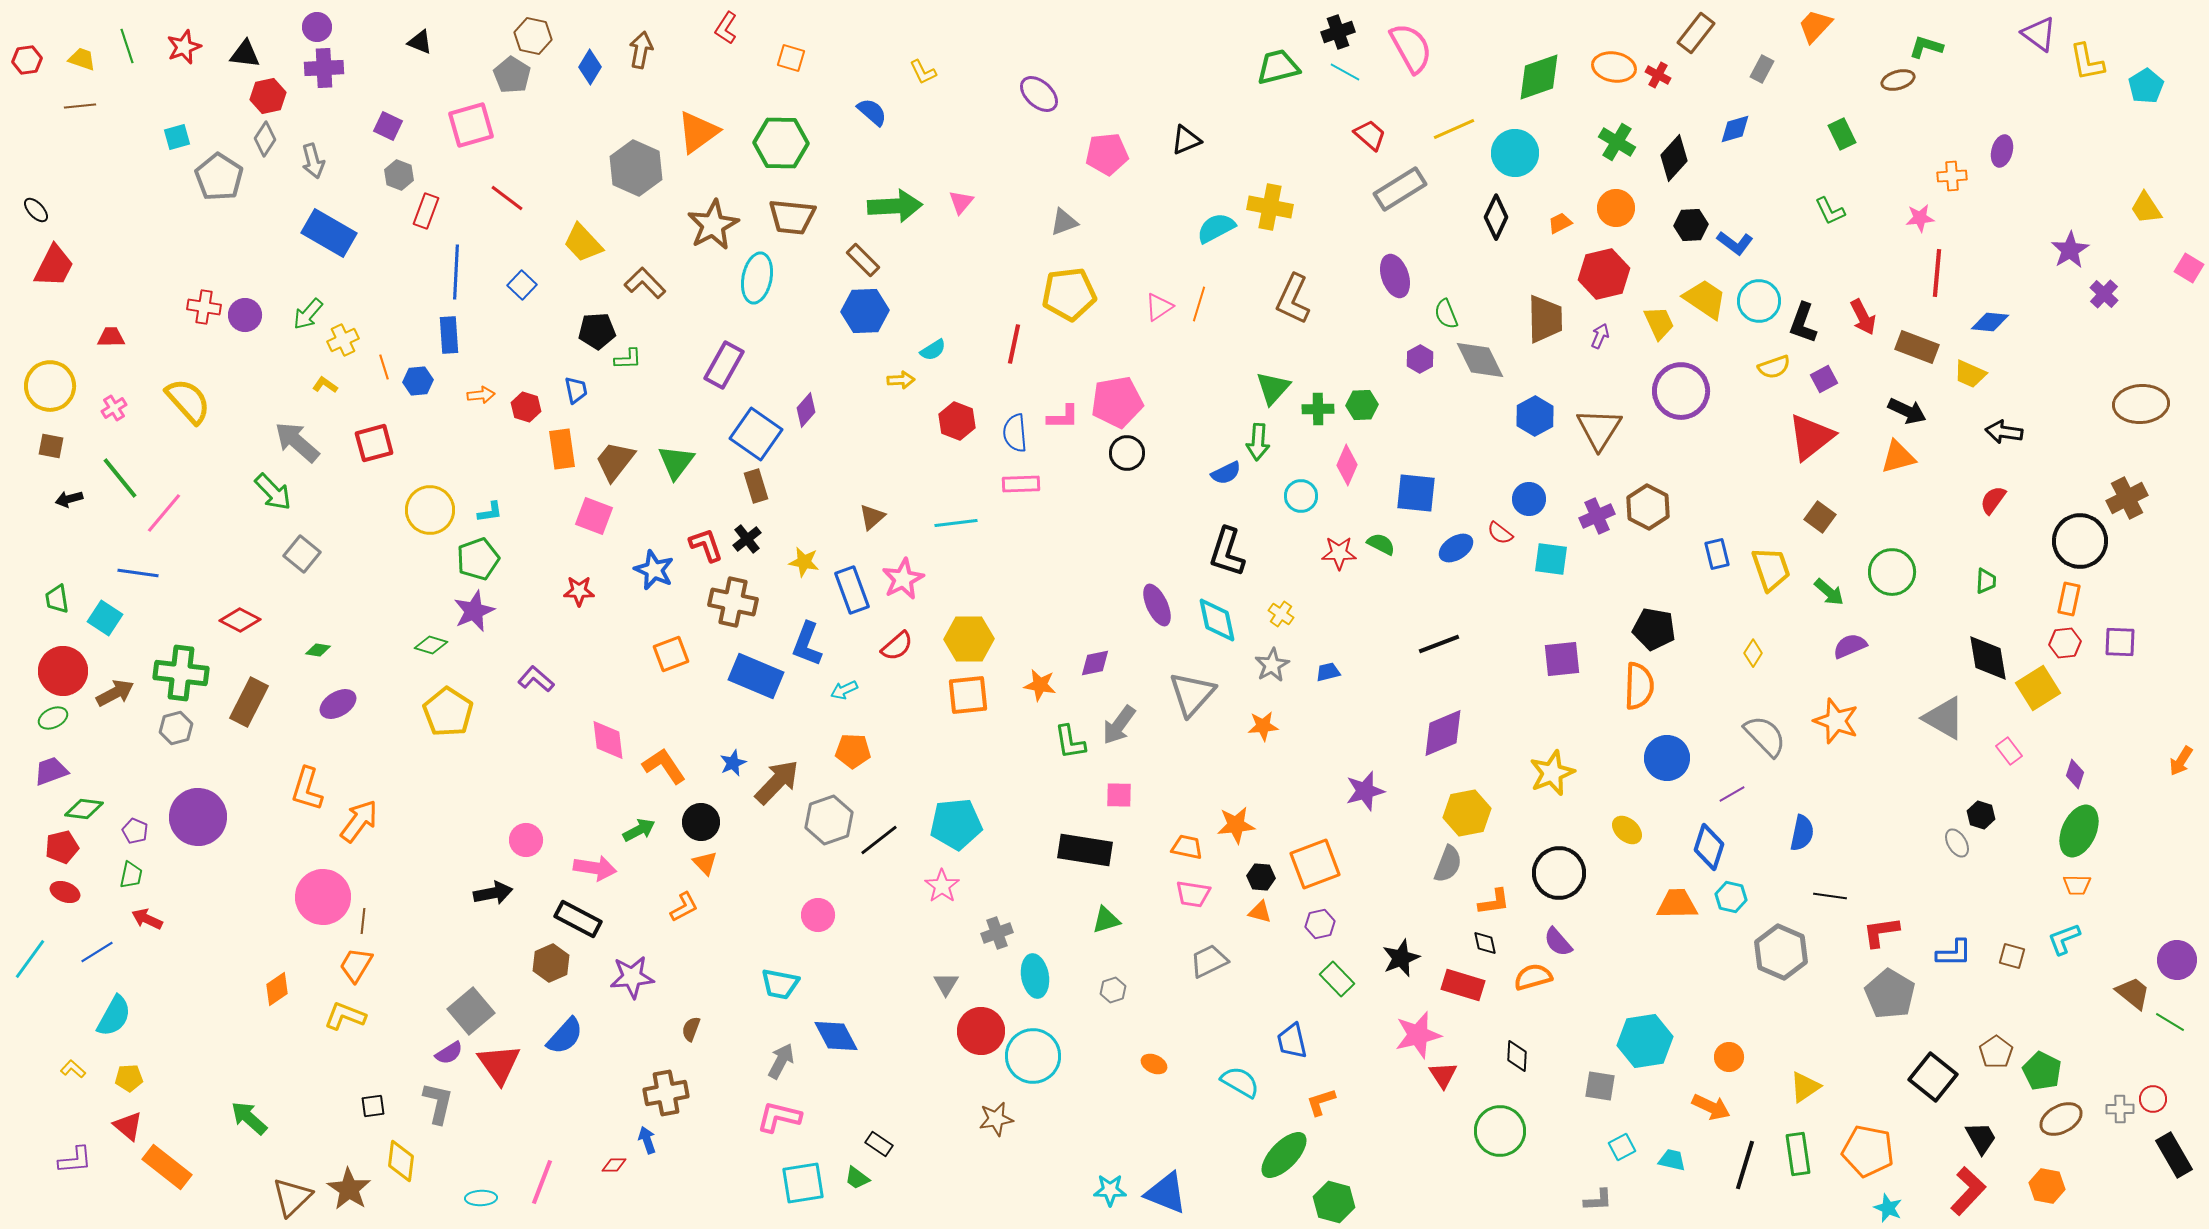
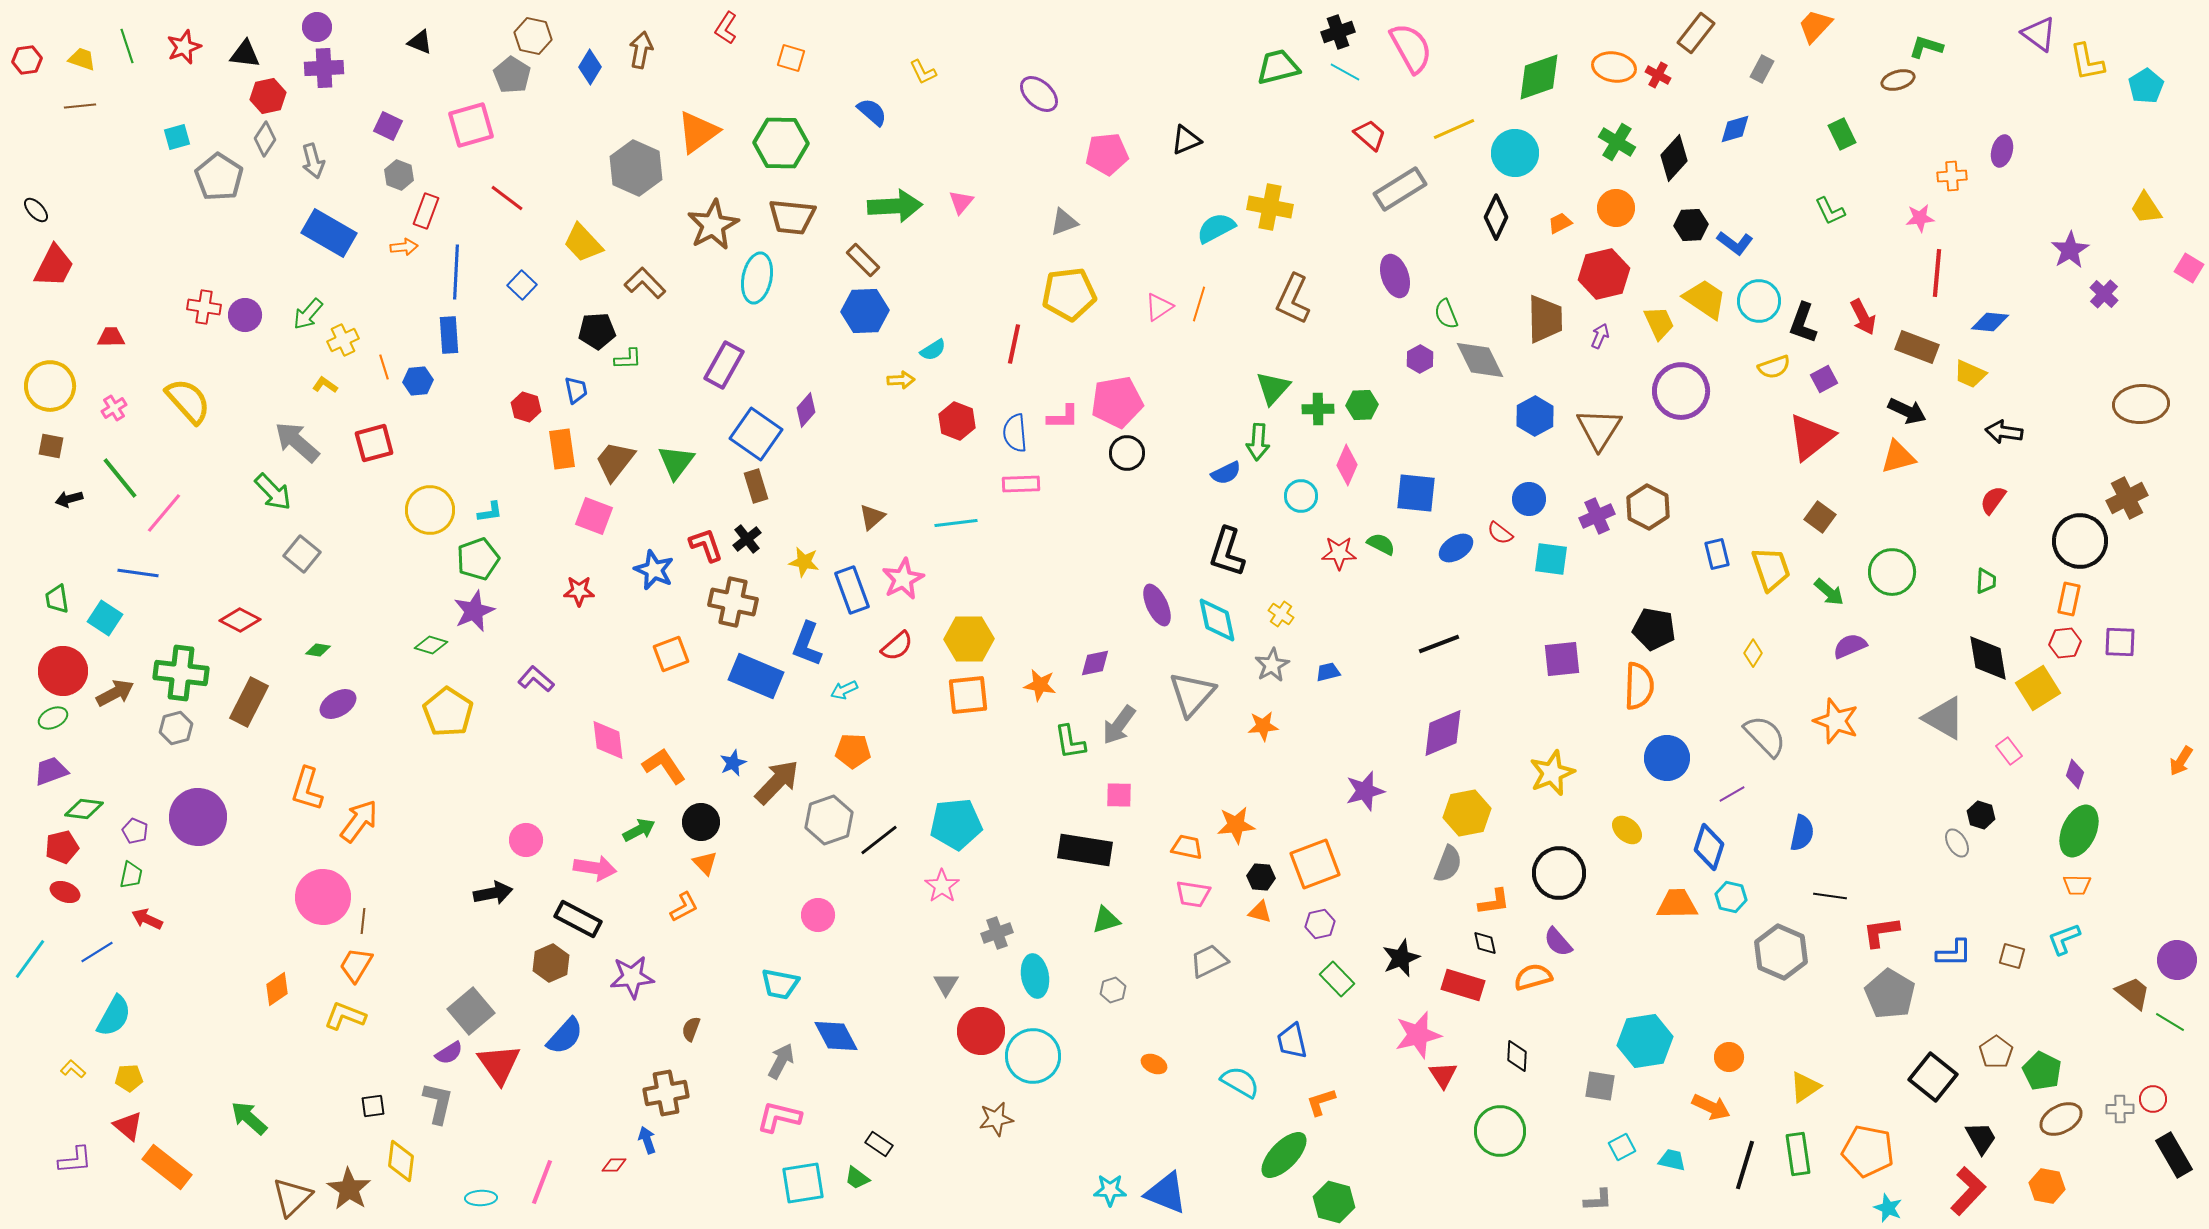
orange arrow at (481, 395): moved 77 px left, 148 px up
